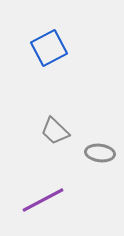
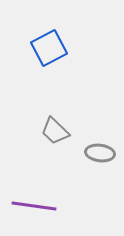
purple line: moved 9 px left, 6 px down; rotated 36 degrees clockwise
